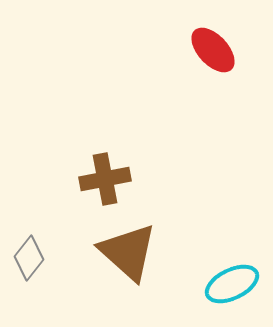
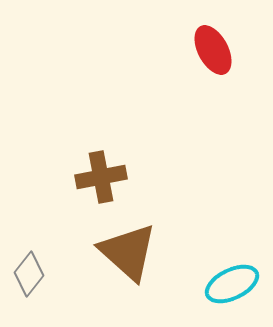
red ellipse: rotated 15 degrees clockwise
brown cross: moved 4 px left, 2 px up
gray diamond: moved 16 px down
